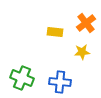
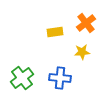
yellow rectangle: rotated 14 degrees counterclockwise
green cross: rotated 30 degrees clockwise
blue cross: moved 4 px up
